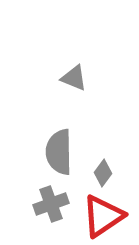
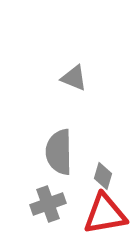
gray diamond: moved 3 px down; rotated 20 degrees counterclockwise
gray cross: moved 3 px left
red triangle: moved 2 px right, 2 px up; rotated 24 degrees clockwise
